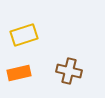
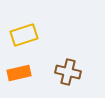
brown cross: moved 1 px left, 1 px down
